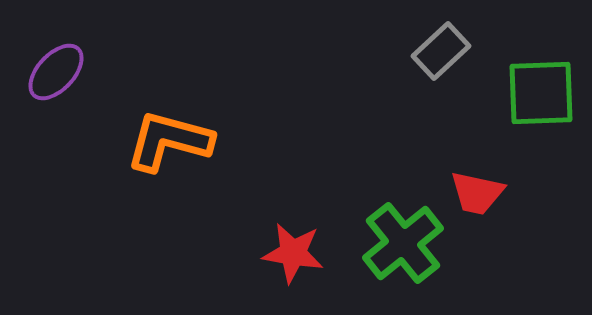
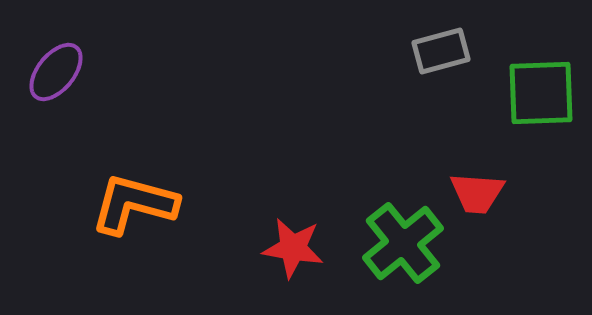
gray rectangle: rotated 28 degrees clockwise
purple ellipse: rotated 4 degrees counterclockwise
orange L-shape: moved 35 px left, 63 px down
red trapezoid: rotated 8 degrees counterclockwise
red star: moved 5 px up
